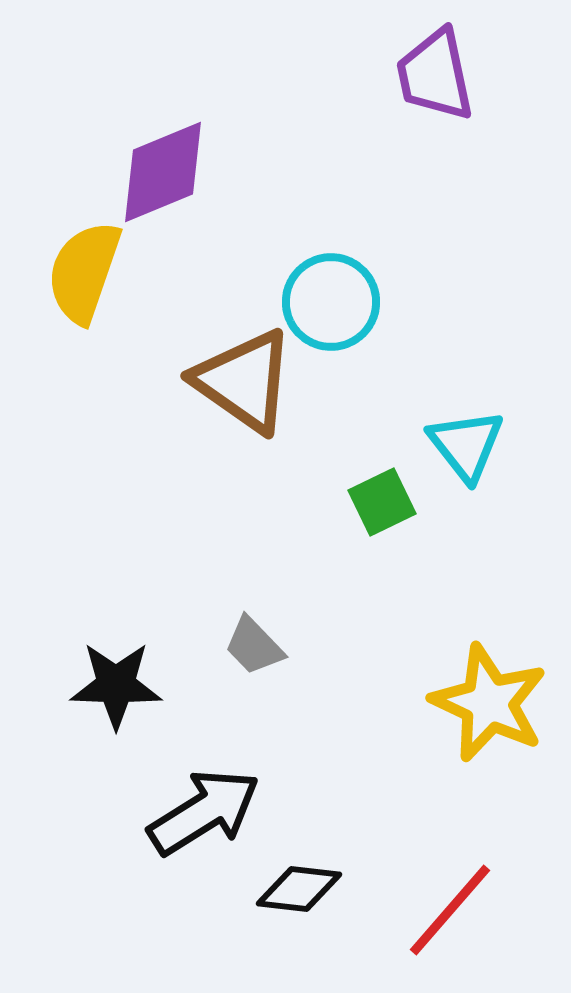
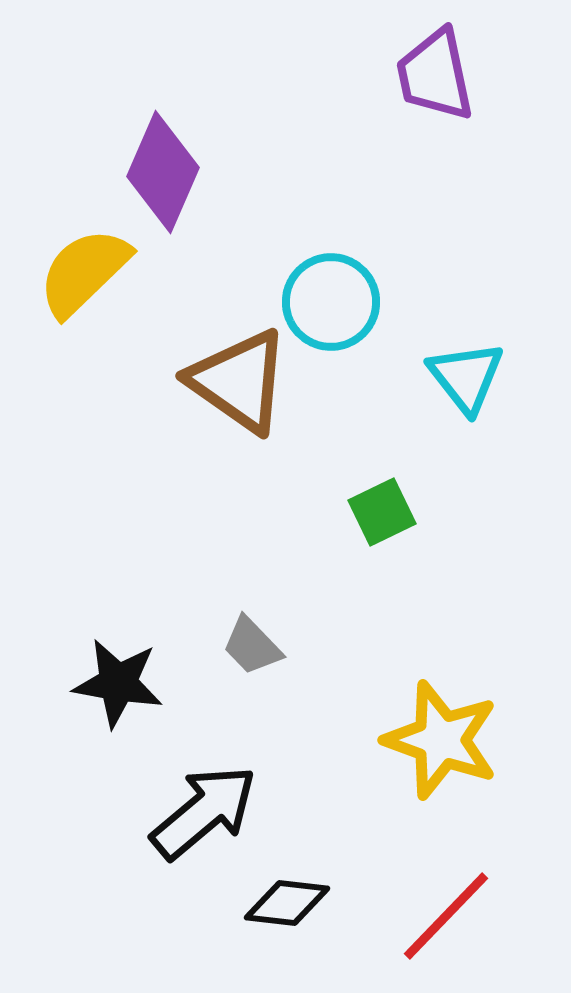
purple diamond: rotated 44 degrees counterclockwise
yellow semicircle: rotated 27 degrees clockwise
brown triangle: moved 5 px left
cyan triangle: moved 68 px up
green square: moved 10 px down
gray trapezoid: moved 2 px left
black star: moved 2 px right, 2 px up; rotated 8 degrees clockwise
yellow star: moved 48 px left, 37 px down; rotated 5 degrees counterclockwise
black arrow: rotated 8 degrees counterclockwise
black diamond: moved 12 px left, 14 px down
red line: moved 4 px left, 6 px down; rotated 3 degrees clockwise
